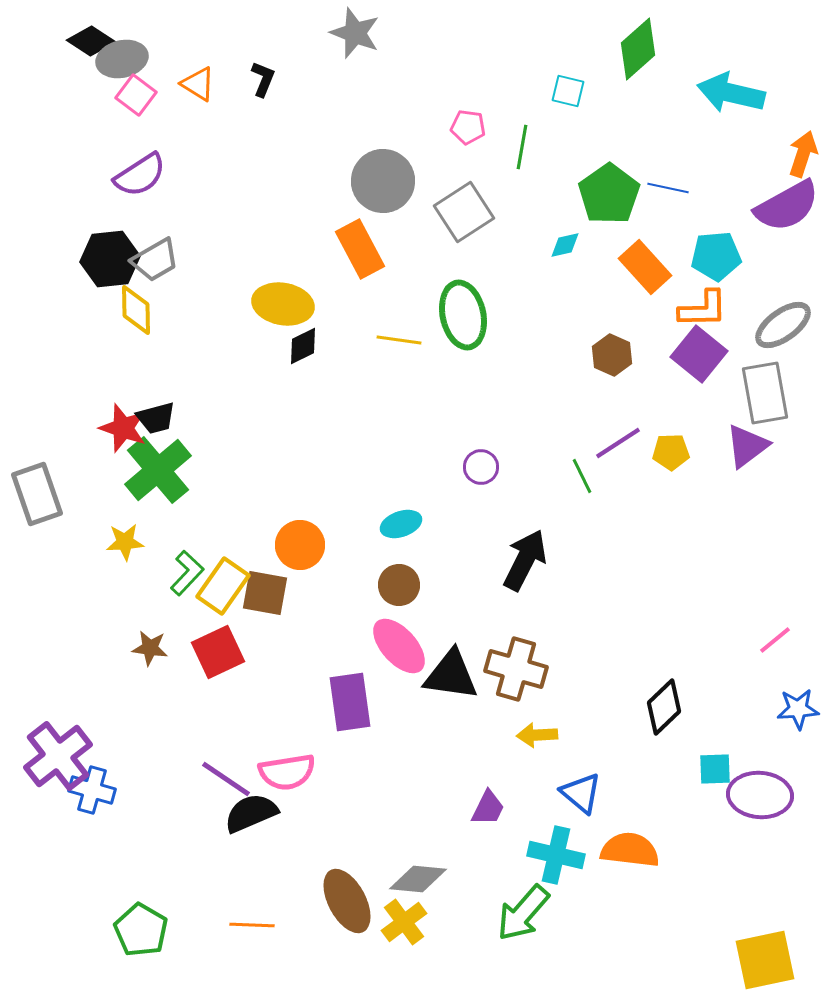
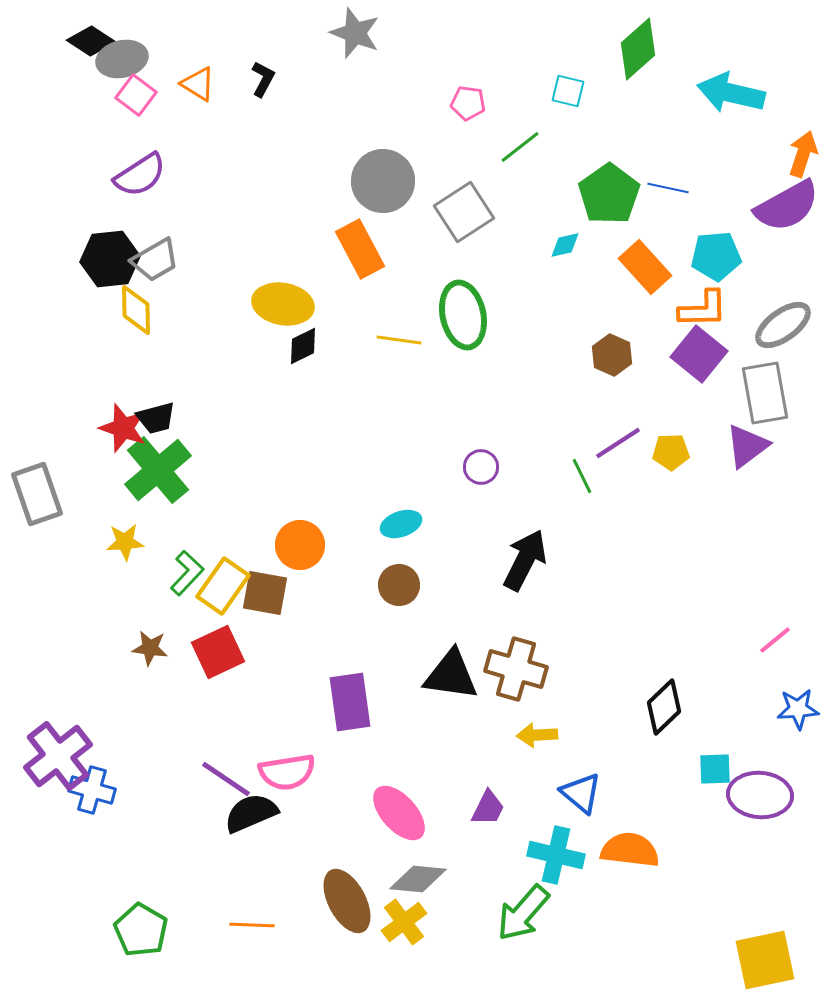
black L-shape at (263, 79): rotated 6 degrees clockwise
pink pentagon at (468, 127): moved 24 px up
green line at (522, 147): moved 2 px left; rotated 42 degrees clockwise
pink ellipse at (399, 646): moved 167 px down
